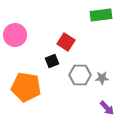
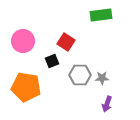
pink circle: moved 8 px right, 6 px down
purple arrow: moved 4 px up; rotated 63 degrees clockwise
